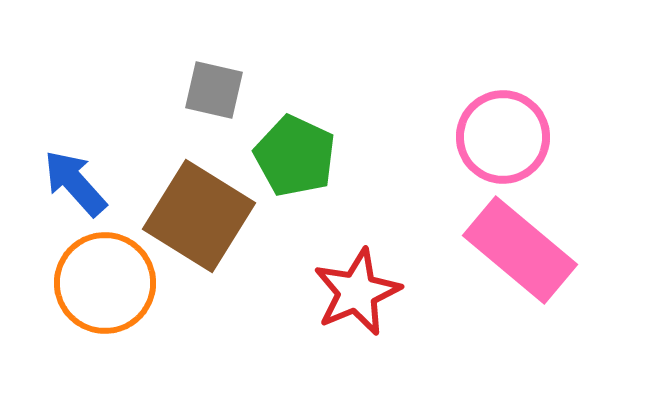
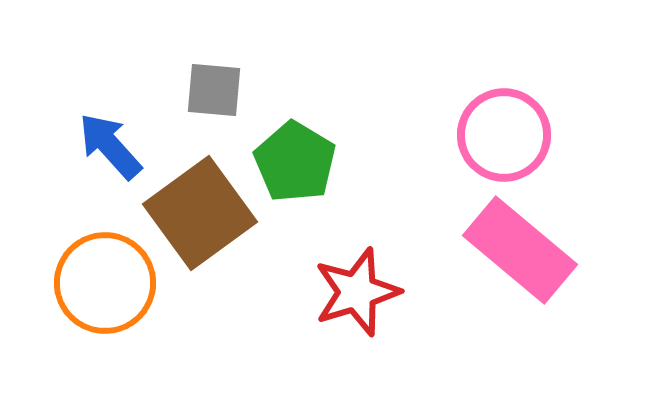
gray square: rotated 8 degrees counterclockwise
pink circle: moved 1 px right, 2 px up
green pentagon: moved 6 px down; rotated 6 degrees clockwise
blue arrow: moved 35 px right, 37 px up
brown square: moved 1 px right, 3 px up; rotated 22 degrees clockwise
red star: rotated 6 degrees clockwise
